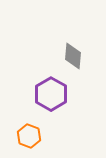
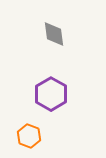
gray diamond: moved 19 px left, 22 px up; rotated 12 degrees counterclockwise
